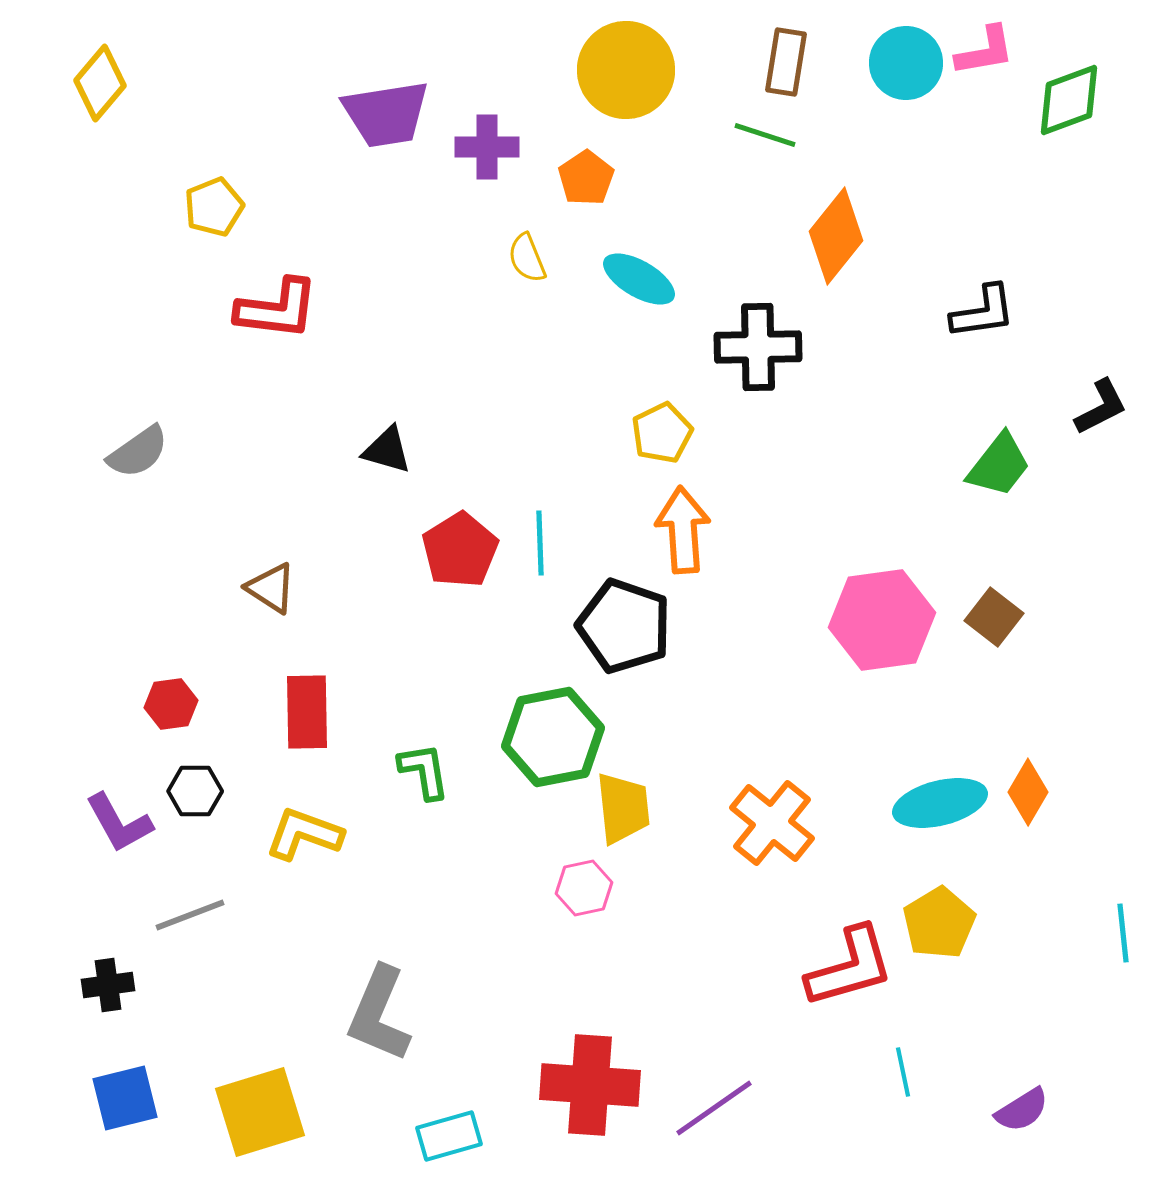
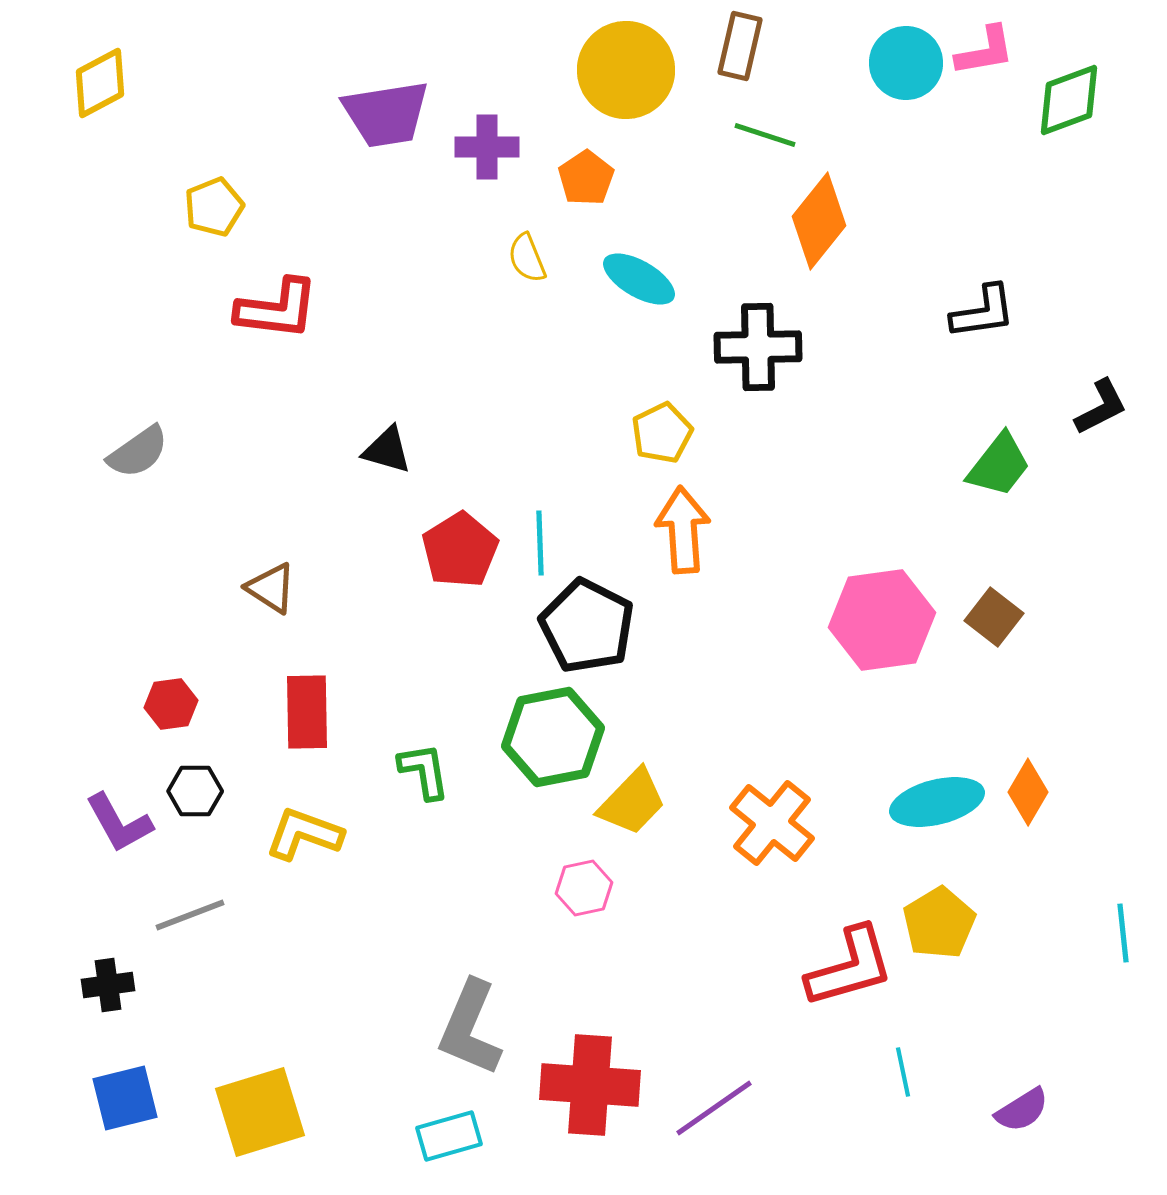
brown rectangle at (786, 62): moved 46 px left, 16 px up; rotated 4 degrees clockwise
yellow diamond at (100, 83): rotated 22 degrees clockwise
orange diamond at (836, 236): moved 17 px left, 15 px up
black pentagon at (624, 626): moved 37 px left; rotated 8 degrees clockwise
cyan ellipse at (940, 803): moved 3 px left, 1 px up
yellow trapezoid at (623, 808): moved 9 px right, 6 px up; rotated 50 degrees clockwise
gray L-shape at (379, 1014): moved 91 px right, 14 px down
